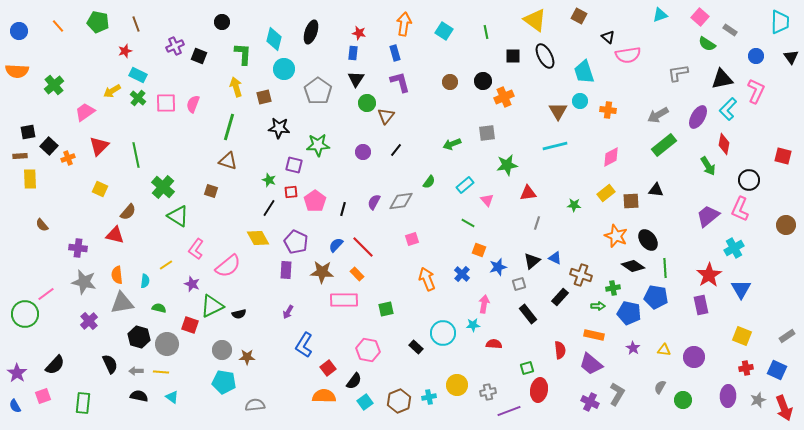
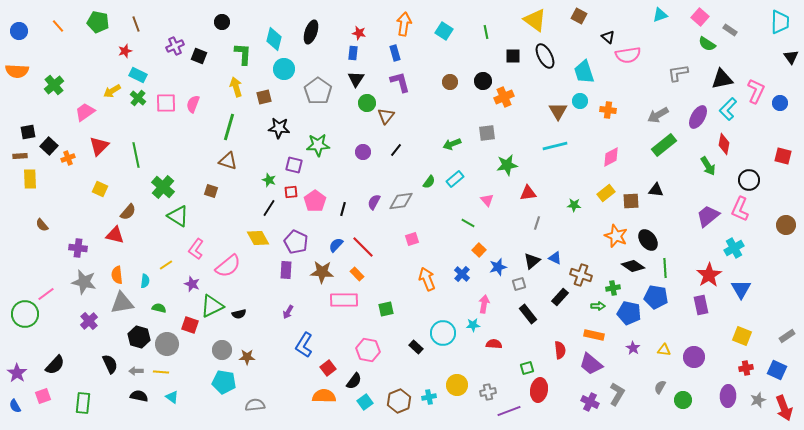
blue circle at (756, 56): moved 24 px right, 47 px down
cyan rectangle at (465, 185): moved 10 px left, 6 px up
orange square at (479, 250): rotated 24 degrees clockwise
